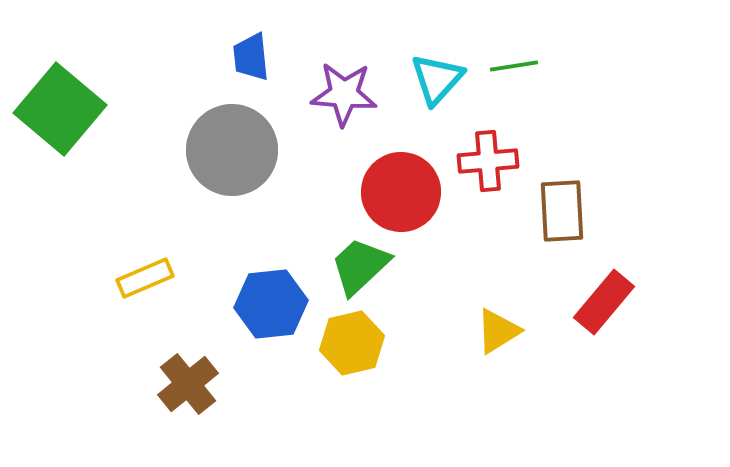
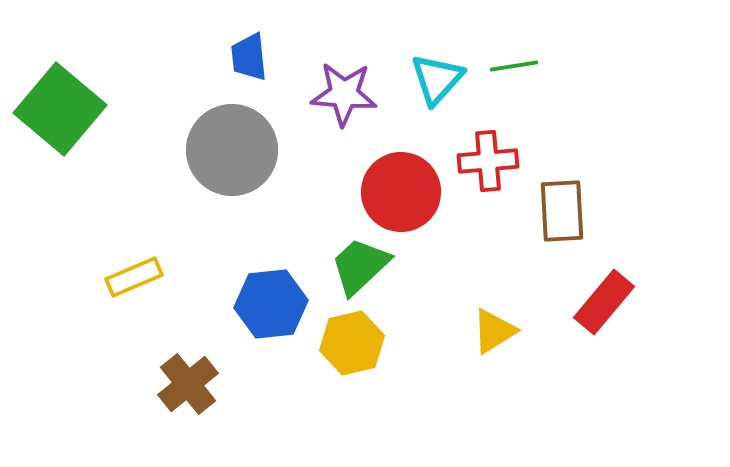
blue trapezoid: moved 2 px left
yellow rectangle: moved 11 px left, 1 px up
yellow triangle: moved 4 px left
